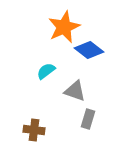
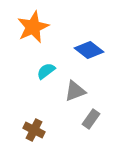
orange star: moved 31 px left
gray triangle: rotated 40 degrees counterclockwise
gray rectangle: moved 3 px right; rotated 18 degrees clockwise
brown cross: rotated 20 degrees clockwise
